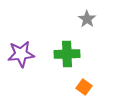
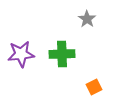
green cross: moved 5 px left
orange square: moved 10 px right; rotated 28 degrees clockwise
